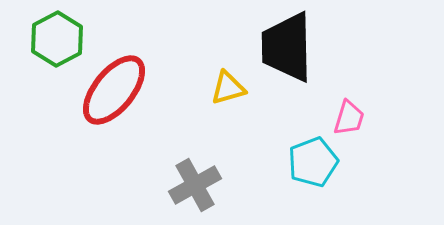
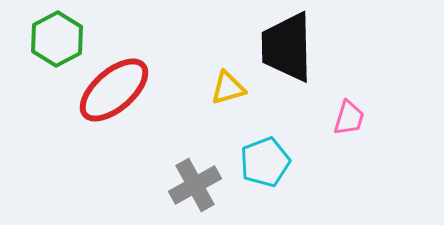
red ellipse: rotated 10 degrees clockwise
cyan pentagon: moved 48 px left
